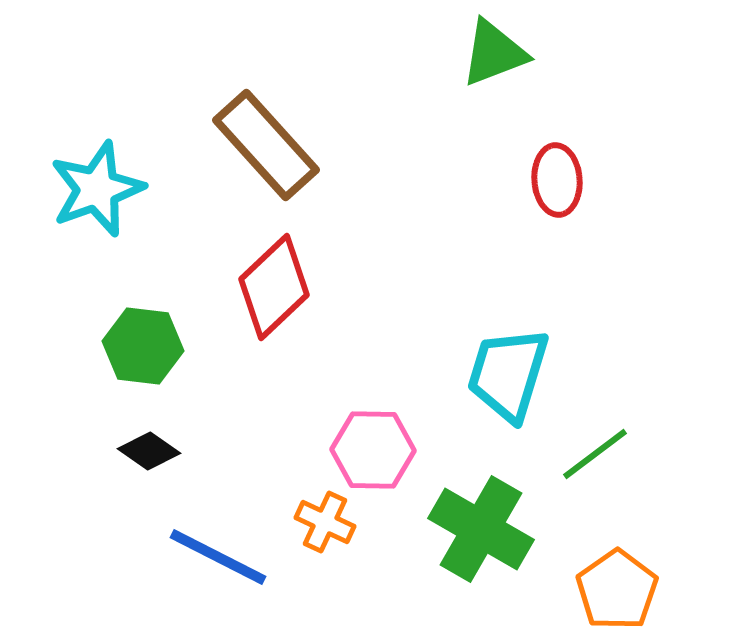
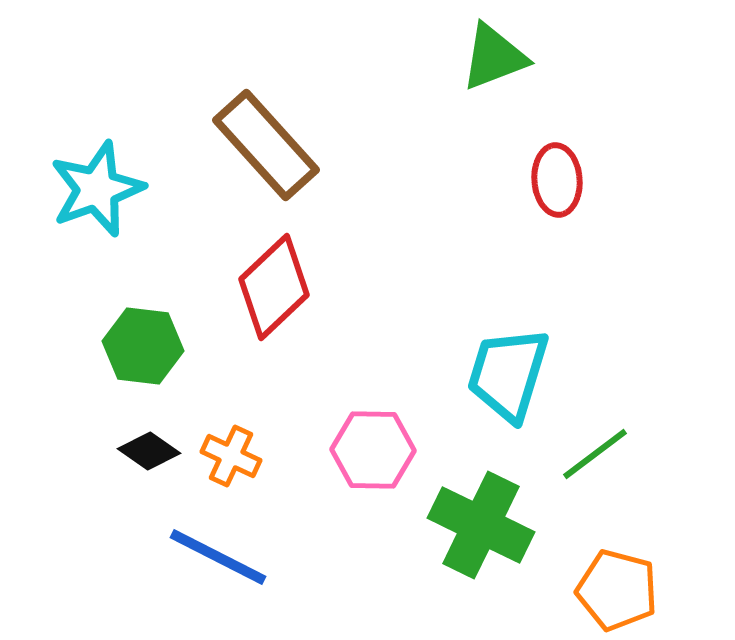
green triangle: moved 4 px down
orange cross: moved 94 px left, 66 px up
green cross: moved 4 px up; rotated 4 degrees counterclockwise
orange pentagon: rotated 22 degrees counterclockwise
